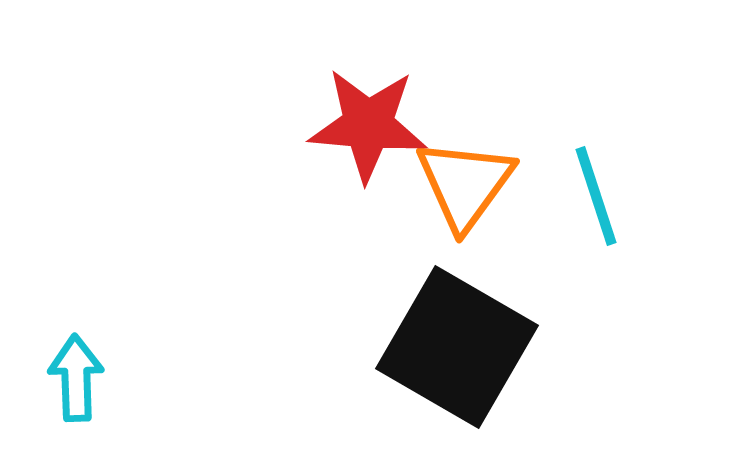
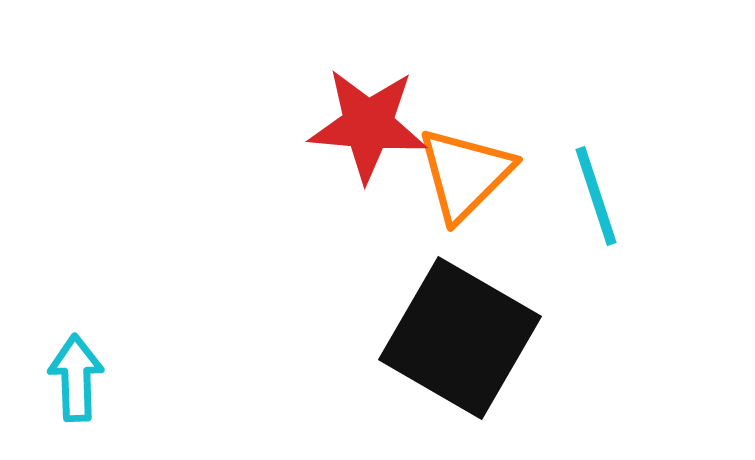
orange triangle: moved 10 px up; rotated 9 degrees clockwise
black square: moved 3 px right, 9 px up
